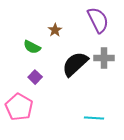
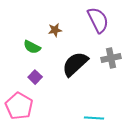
brown star: rotated 24 degrees clockwise
gray cross: moved 7 px right; rotated 12 degrees counterclockwise
pink pentagon: moved 1 px up
